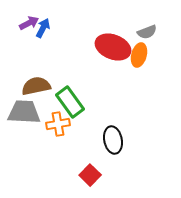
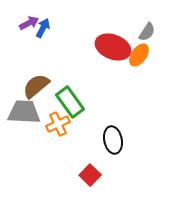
gray semicircle: rotated 36 degrees counterclockwise
orange ellipse: rotated 20 degrees clockwise
brown semicircle: rotated 28 degrees counterclockwise
orange cross: rotated 15 degrees counterclockwise
